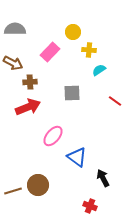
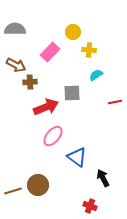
brown arrow: moved 3 px right, 2 px down
cyan semicircle: moved 3 px left, 5 px down
red line: moved 1 px down; rotated 48 degrees counterclockwise
red arrow: moved 18 px right
